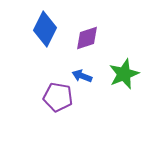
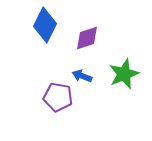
blue diamond: moved 4 px up
